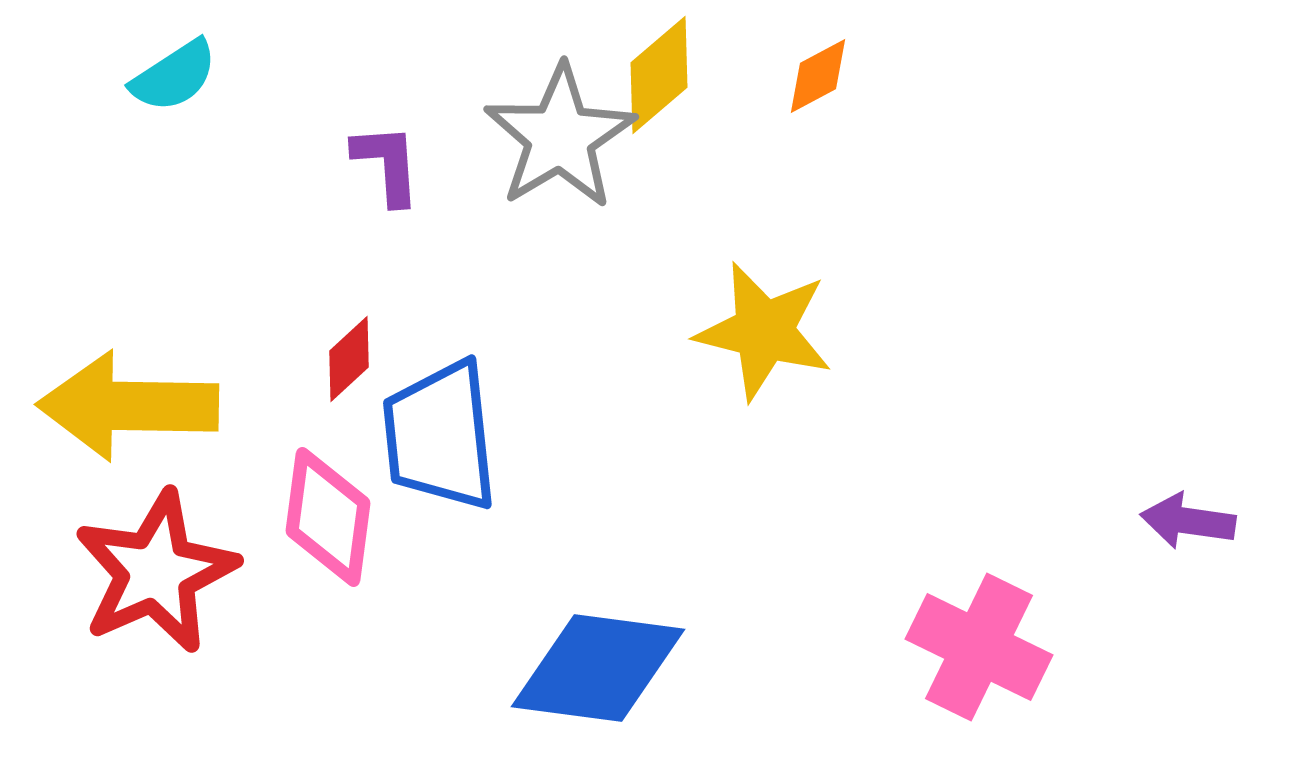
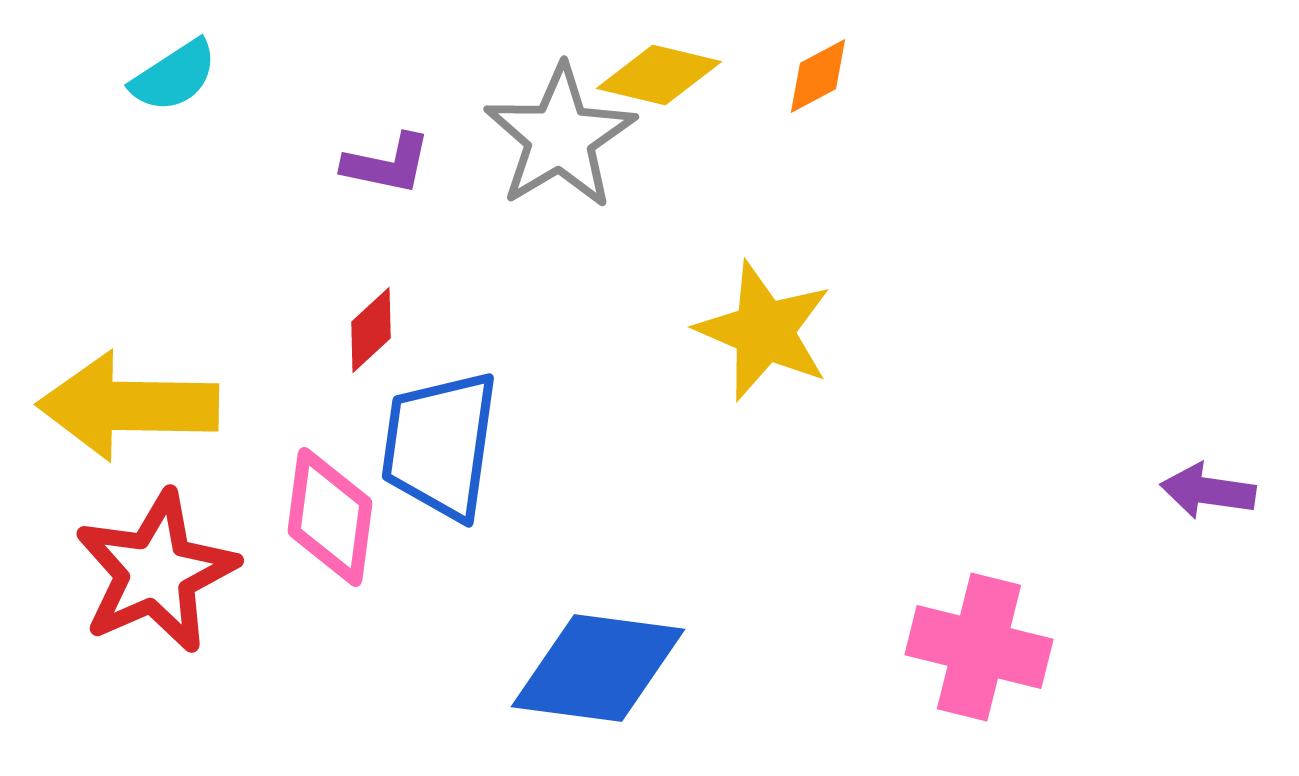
yellow diamond: rotated 54 degrees clockwise
purple L-shape: rotated 106 degrees clockwise
yellow star: rotated 9 degrees clockwise
red diamond: moved 22 px right, 29 px up
blue trapezoid: moved 9 px down; rotated 14 degrees clockwise
pink diamond: moved 2 px right
purple arrow: moved 20 px right, 30 px up
pink cross: rotated 12 degrees counterclockwise
